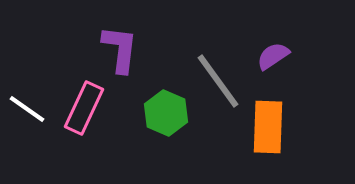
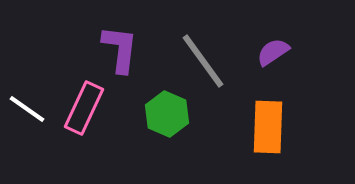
purple semicircle: moved 4 px up
gray line: moved 15 px left, 20 px up
green hexagon: moved 1 px right, 1 px down
